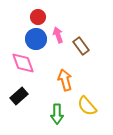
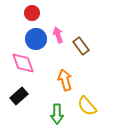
red circle: moved 6 px left, 4 px up
